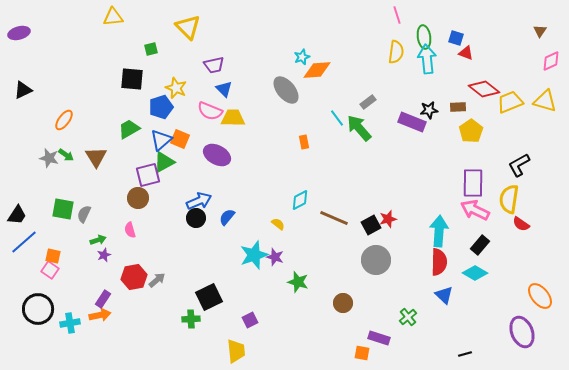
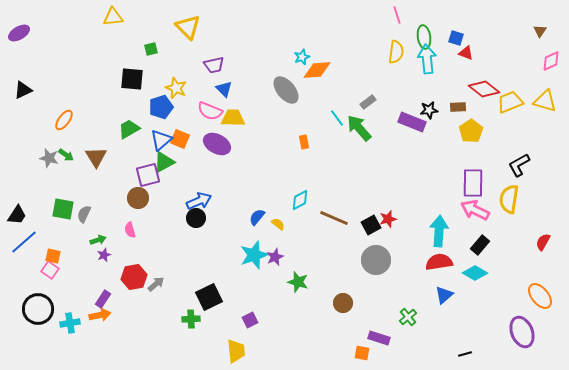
purple ellipse at (19, 33): rotated 15 degrees counterclockwise
purple ellipse at (217, 155): moved 11 px up
blue semicircle at (227, 217): moved 30 px right
red semicircle at (521, 224): moved 22 px right, 18 px down; rotated 84 degrees clockwise
purple star at (275, 257): rotated 30 degrees clockwise
red semicircle at (439, 262): rotated 100 degrees counterclockwise
gray arrow at (157, 280): moved 1 px left, 4 px down
blue triangle at (444, 295): rotated 36 degrees clockwise
